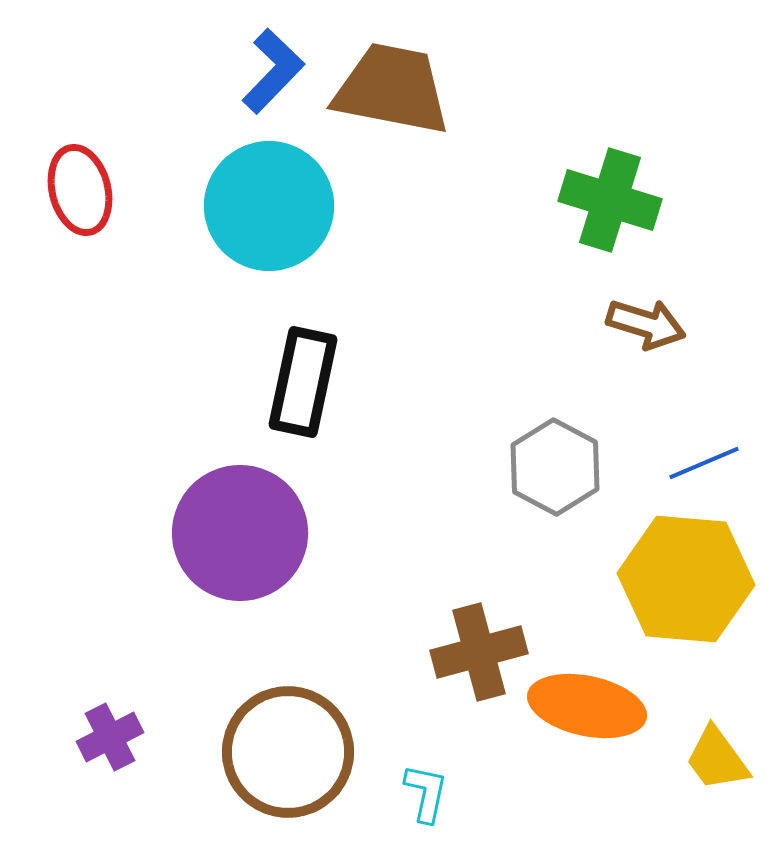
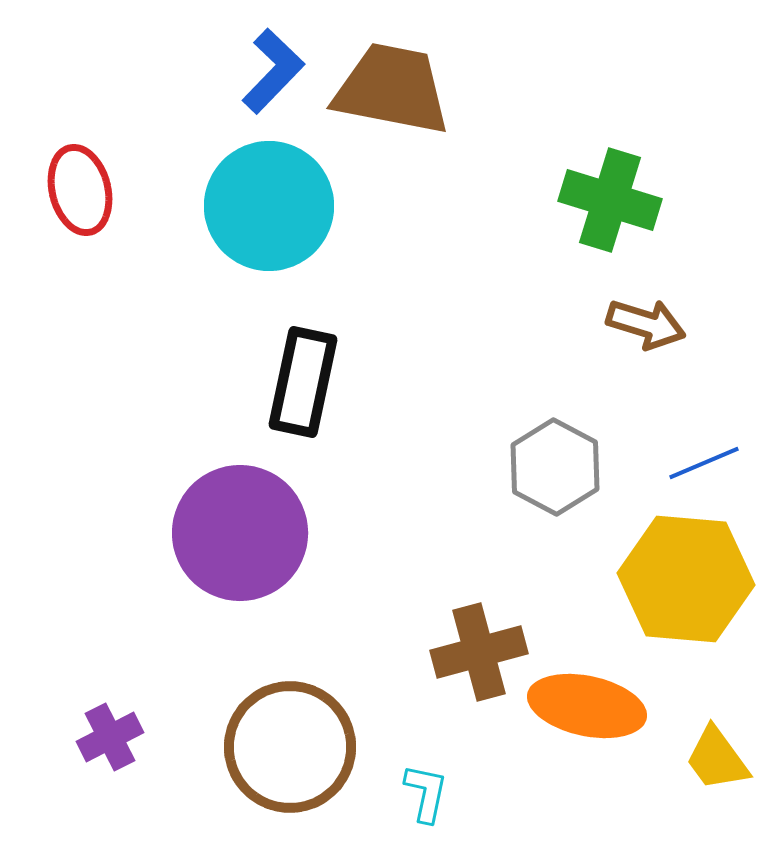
brown circle: moved 2 px right, 5 px up
